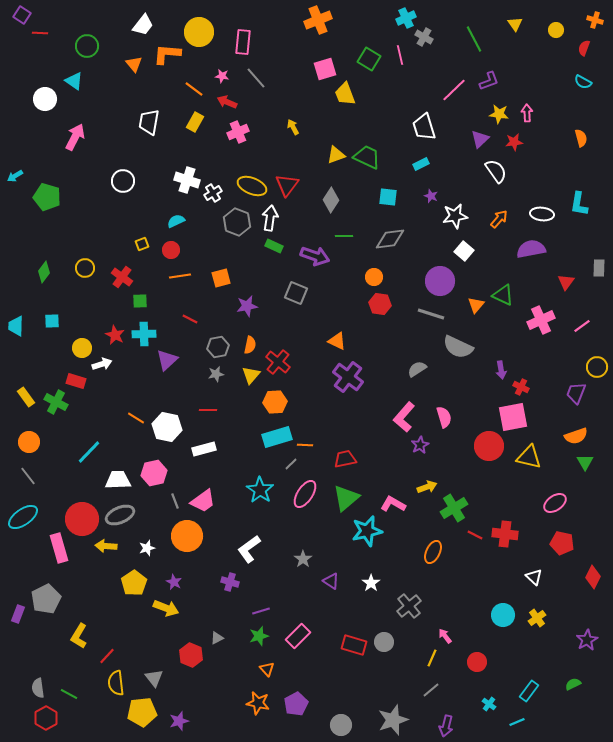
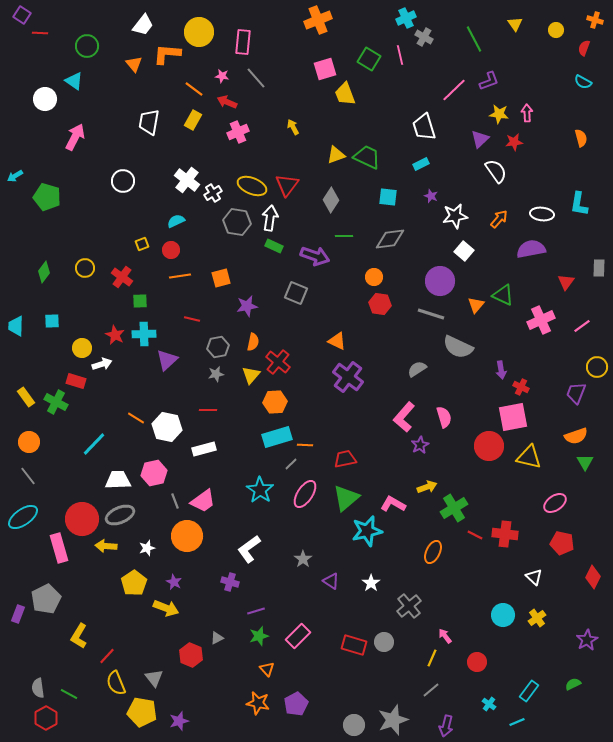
yellow rectangle at (195, 122): moved 2 px left, 2 px up
white cross at (187, 180): rotated 20 degrees clockwise
gray hexagon at (237, 222): rotated 12 degrees counterclockwise
red line at (190, 319): moved 2 px right; rotated 14 degrees counterclockwise
orange semicircle at (250, 345): moved 3 px right, 3 px up
cyan line at (89, 452): moved 5 px right, 8 px up
purple line at (261, 611): moved 5 px left
yellow semicircle at (116, 683): rotated 15 degrees counterclockwise
yellow pentagon at (142, 712): rotated 16 degrees clockwise
gray circle at (341, 725): moved 13 px right
